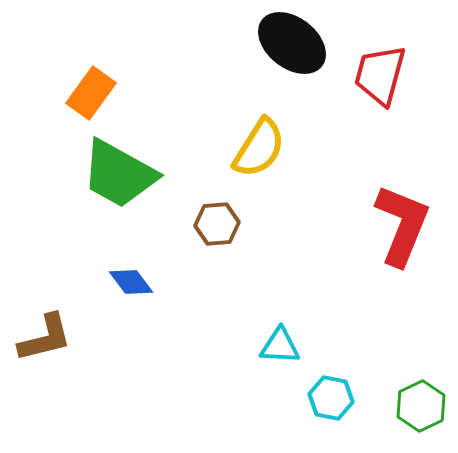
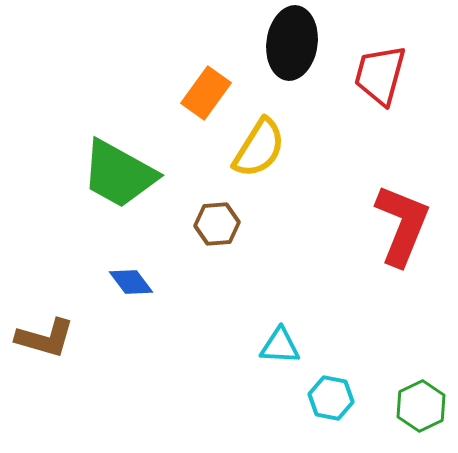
black ellipse: rotated 60 degrees clockwise
orange rectangle: moved 115 px right
brown L-shape: rotated 30 degrees clockwise
